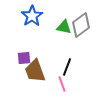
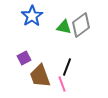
purple square: rotated 24 degrees counterclockwise
brown trapezoid: moved 5 px right, 5 px down
